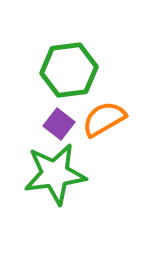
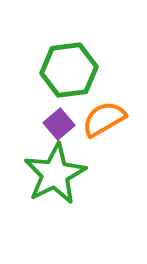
purple square: rotated 12 degrees clockwise
green star: rotated 20 degrees counterclockwise
